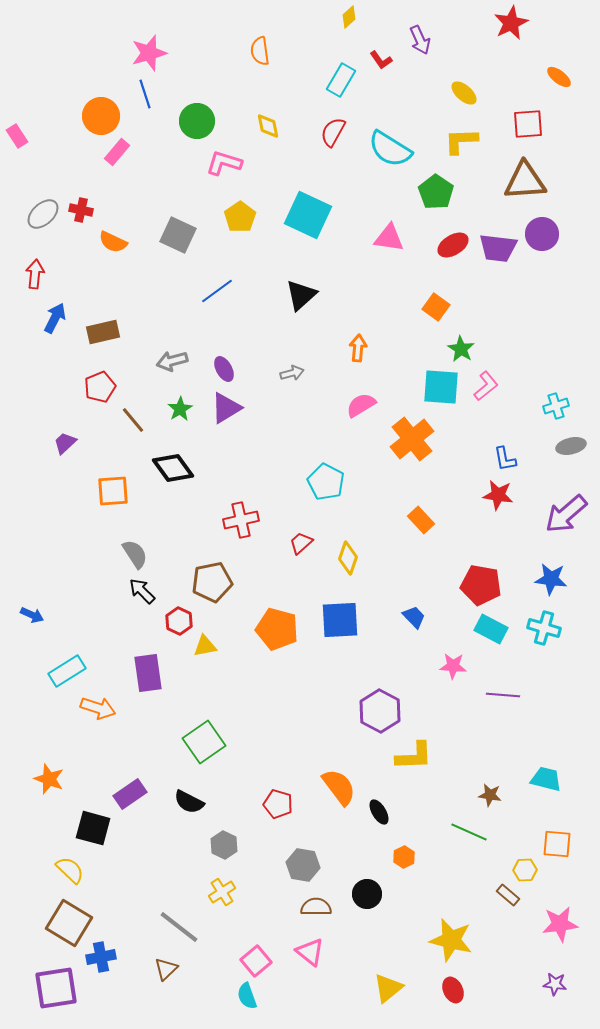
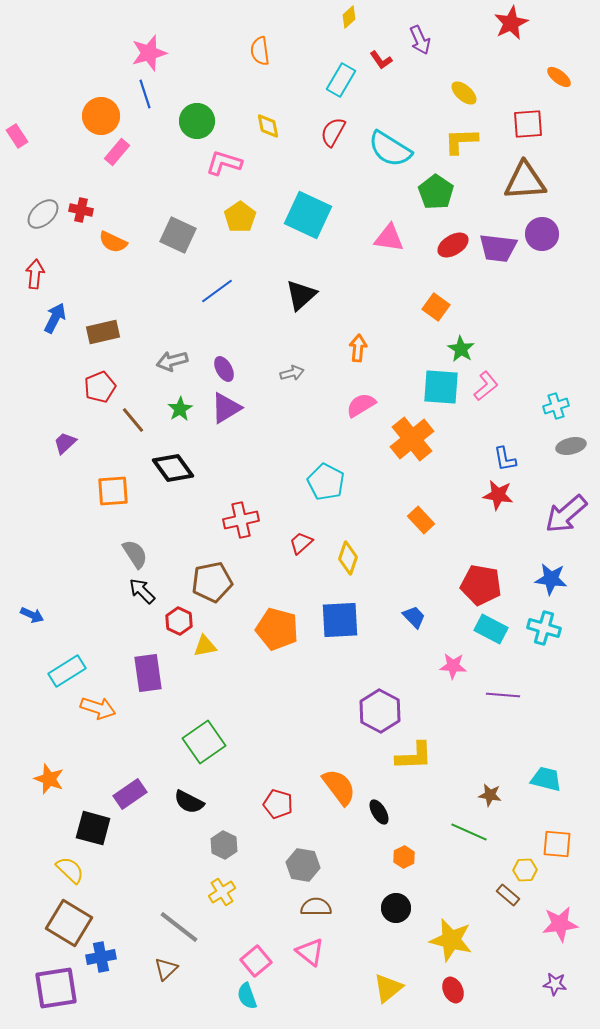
black circle at (367, 894): moved 29 px right, 14 px down
